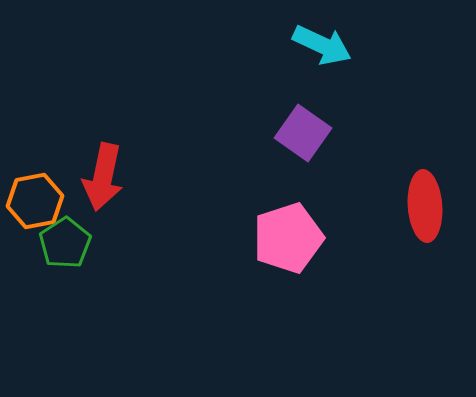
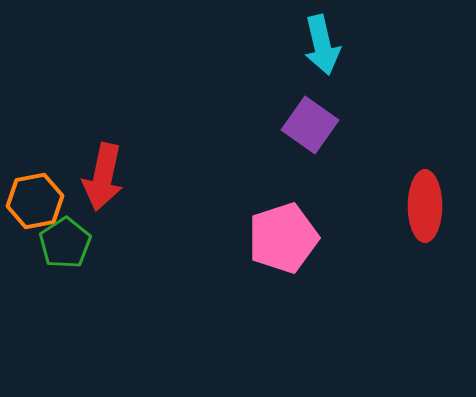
cyan arrow: rotated 52 degrees clockwise
purple square: moved 7 px right, 8 px up
red ellipse: rotated 4 degrees clockwise
pink pentagon: moved 5 px left
